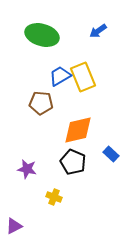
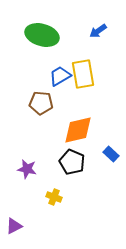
yellow rectangle: moved 3 px up; rotated 12 degrees clockwise
black pentagon: moved 1 px left
